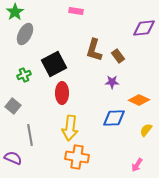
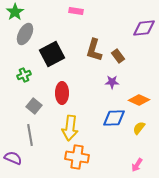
black square: moved 2 px left, 10 px up
gray square: moved 21 px right
yellow semicircle: moved 7 px left, 2 px up
